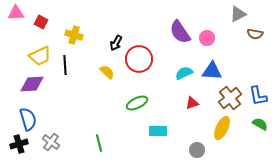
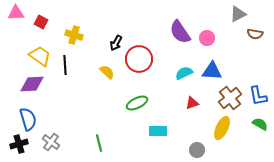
yellow trapezoid: rotated 120 degrees counterclockwise
